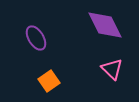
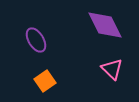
purple ellipse: moved 2 px down
orange square: moved 4 px left
